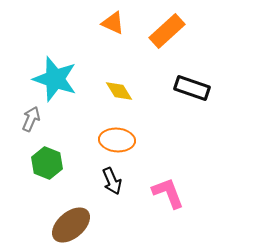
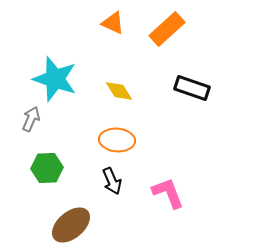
orange rectangle: moved 2 px up
green hexagon: moved 5 px down; rotated 24 degrees counterclockwise
